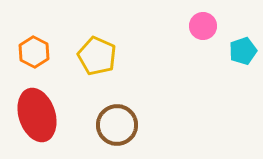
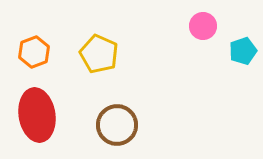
orange hexagon: rotated 12 degrees clockwise
yellow pentagon: moved 2 px right, 2 px up
red ellipse: rotated 9 degrees clockwise
